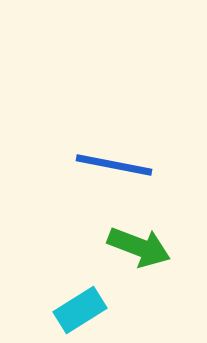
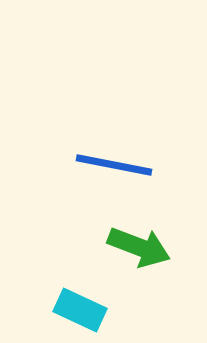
cyan rectangle: rotated 57 degrees clockwise
